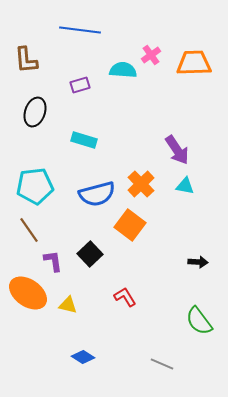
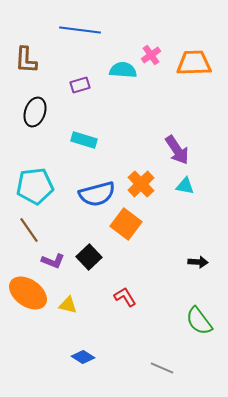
brown L-shape: rotated 8 degrees clockwise
orange square: moved 4 px left, 1 px up
black square: moved 1 px left, 3 px down
purple L-shape: rotated 120 degrees clockwise
gray line: moved 4 px down
